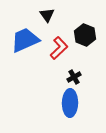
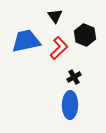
black triangle: moved 8 px right, 1 px down
blue trapezoid: moved 1 px right, 1 px down; rotated 12 degrees clockwise
blue ellipse: moved 2 px down
